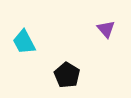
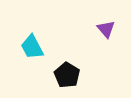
cyan trapezoid: moved 8 px right, 5 px down
